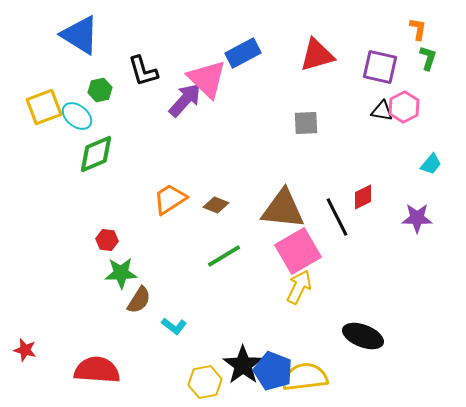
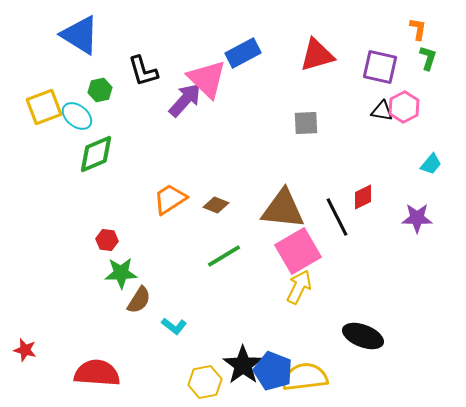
red semicircle: moved 3 px down
